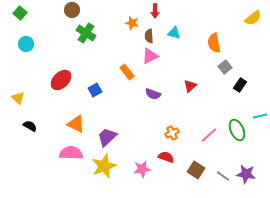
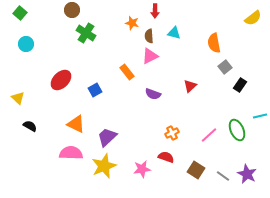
purple star: moved 1 px right; rotated 18 degrees clockwise
